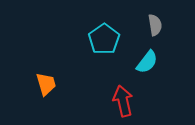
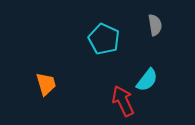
cyan pentagon: rotated 12 degrees counterclockwise
cyan semicircle: moved 18 px down
red arrow: rotated 12 degrees counterclockwise
